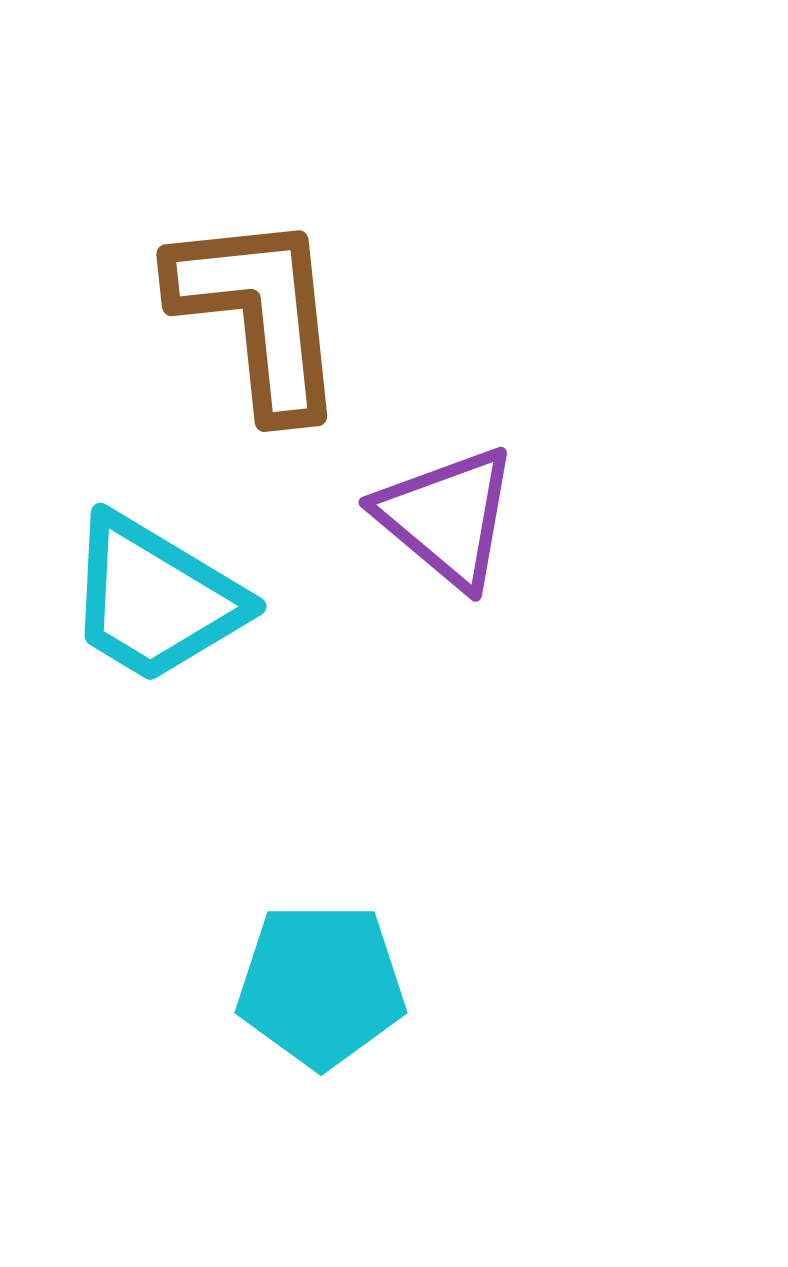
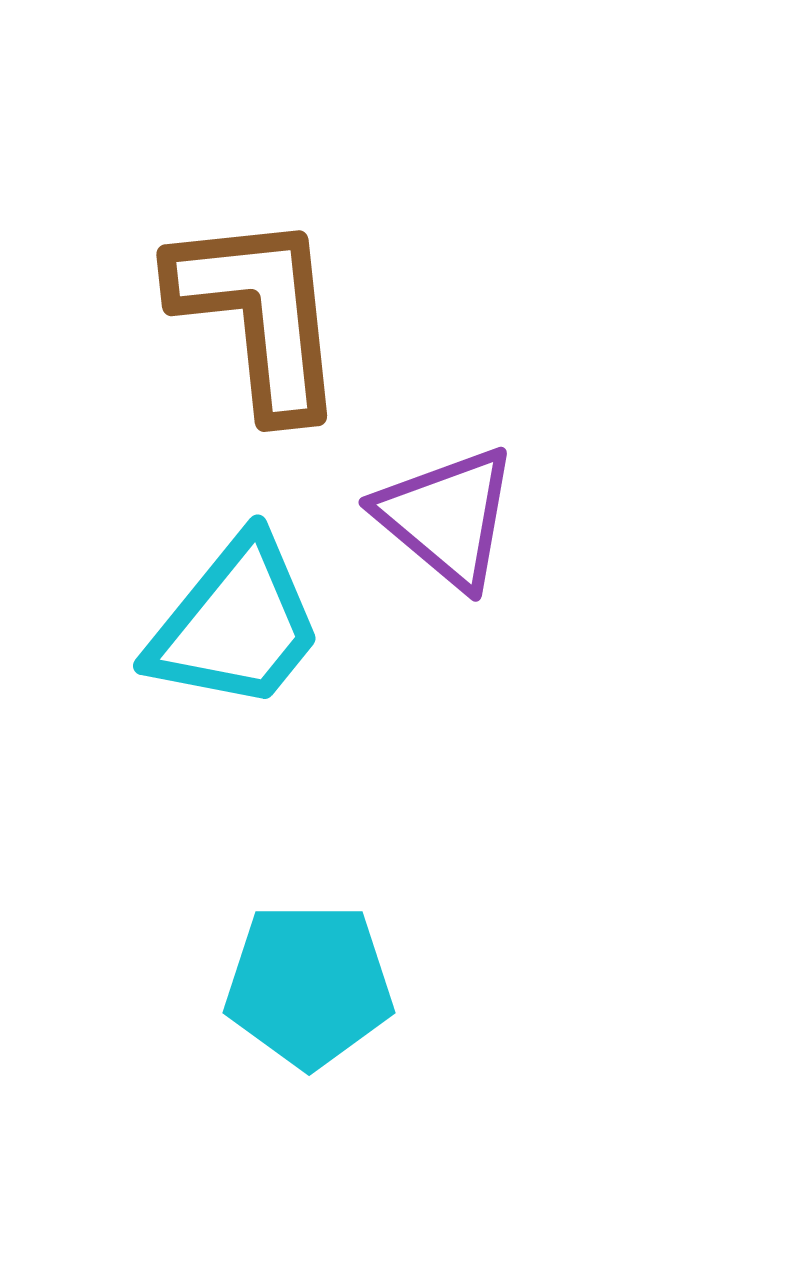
cyan trapezoid: moved 81 px right, 25 px down; rotated 82 degrees counterclockwise
cyan pentagon: moved 12 px left
